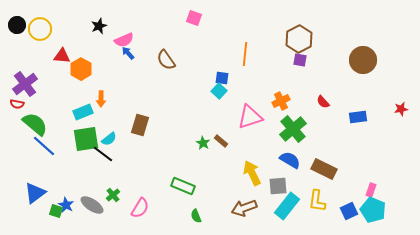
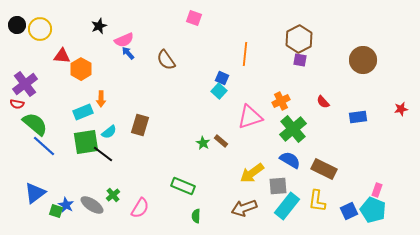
blue square at (222, 78): rotated 16 degrees clockwise
green square at (86, 139): moved 3 px down
cyan semicircle at (109, 139): moved 7 px up
yellow arrow at (252, 173): rotated 100 degrees counterclockwise
pink rectangle at (371, 190): moved 6 px right
green semicircle at (196, 216): rotated 24 degrees clockwise
